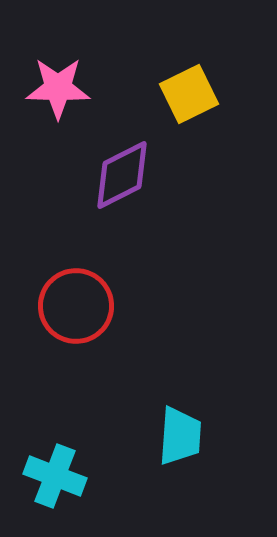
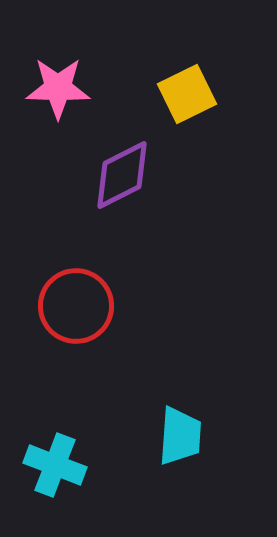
yellow square: moved 2 px left
cyan cross: moved 11 px up
